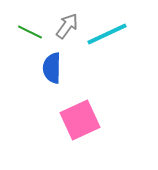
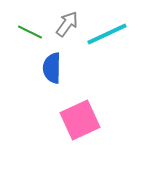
gray arrow: moved 2 px up
